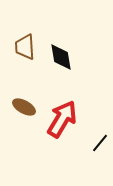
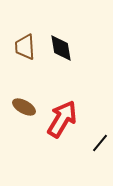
black diamond: moved 9 px up
